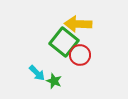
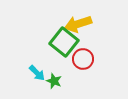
yellow arrow: rotated 20 degrees counterclockwise
red circle: moved 3 px right, 4 px down
